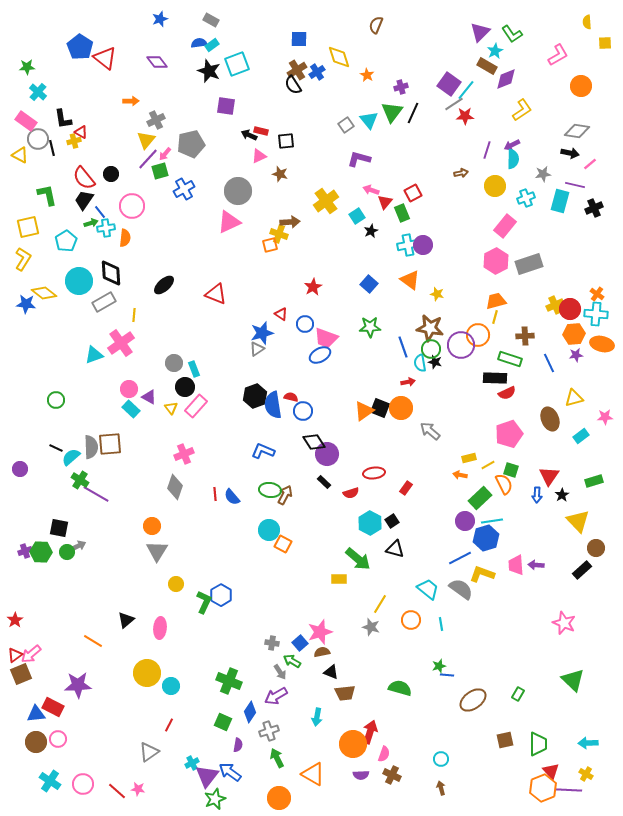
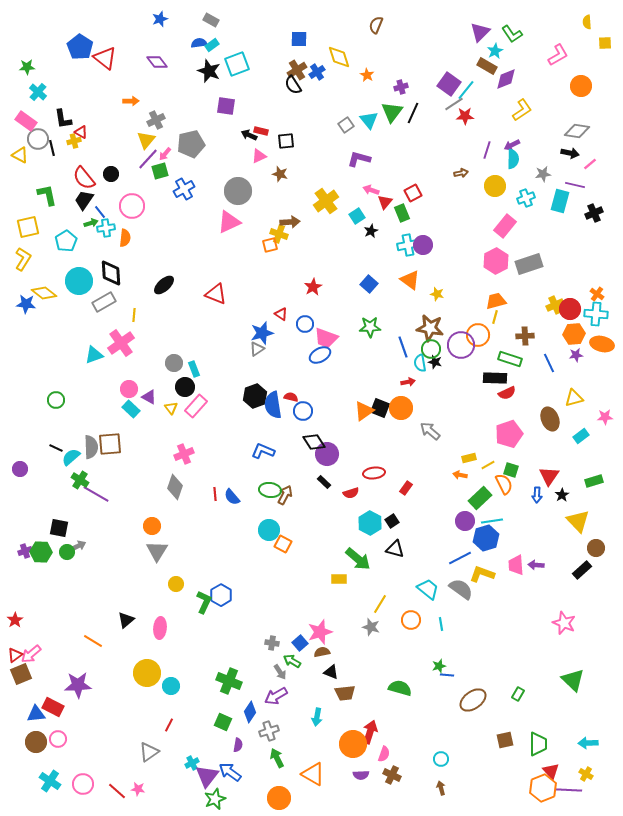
black cross at (594, 208): moved 5 px down
